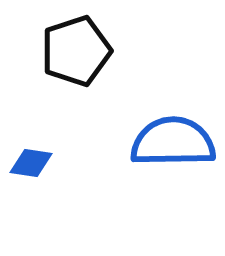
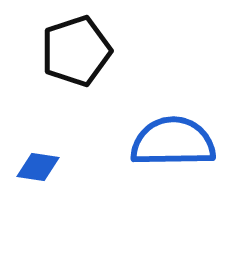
blue diamond: moved 7 px right, 4 px down
